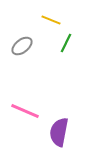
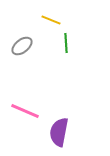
green line: rotated 30 degrees counterclockwise
